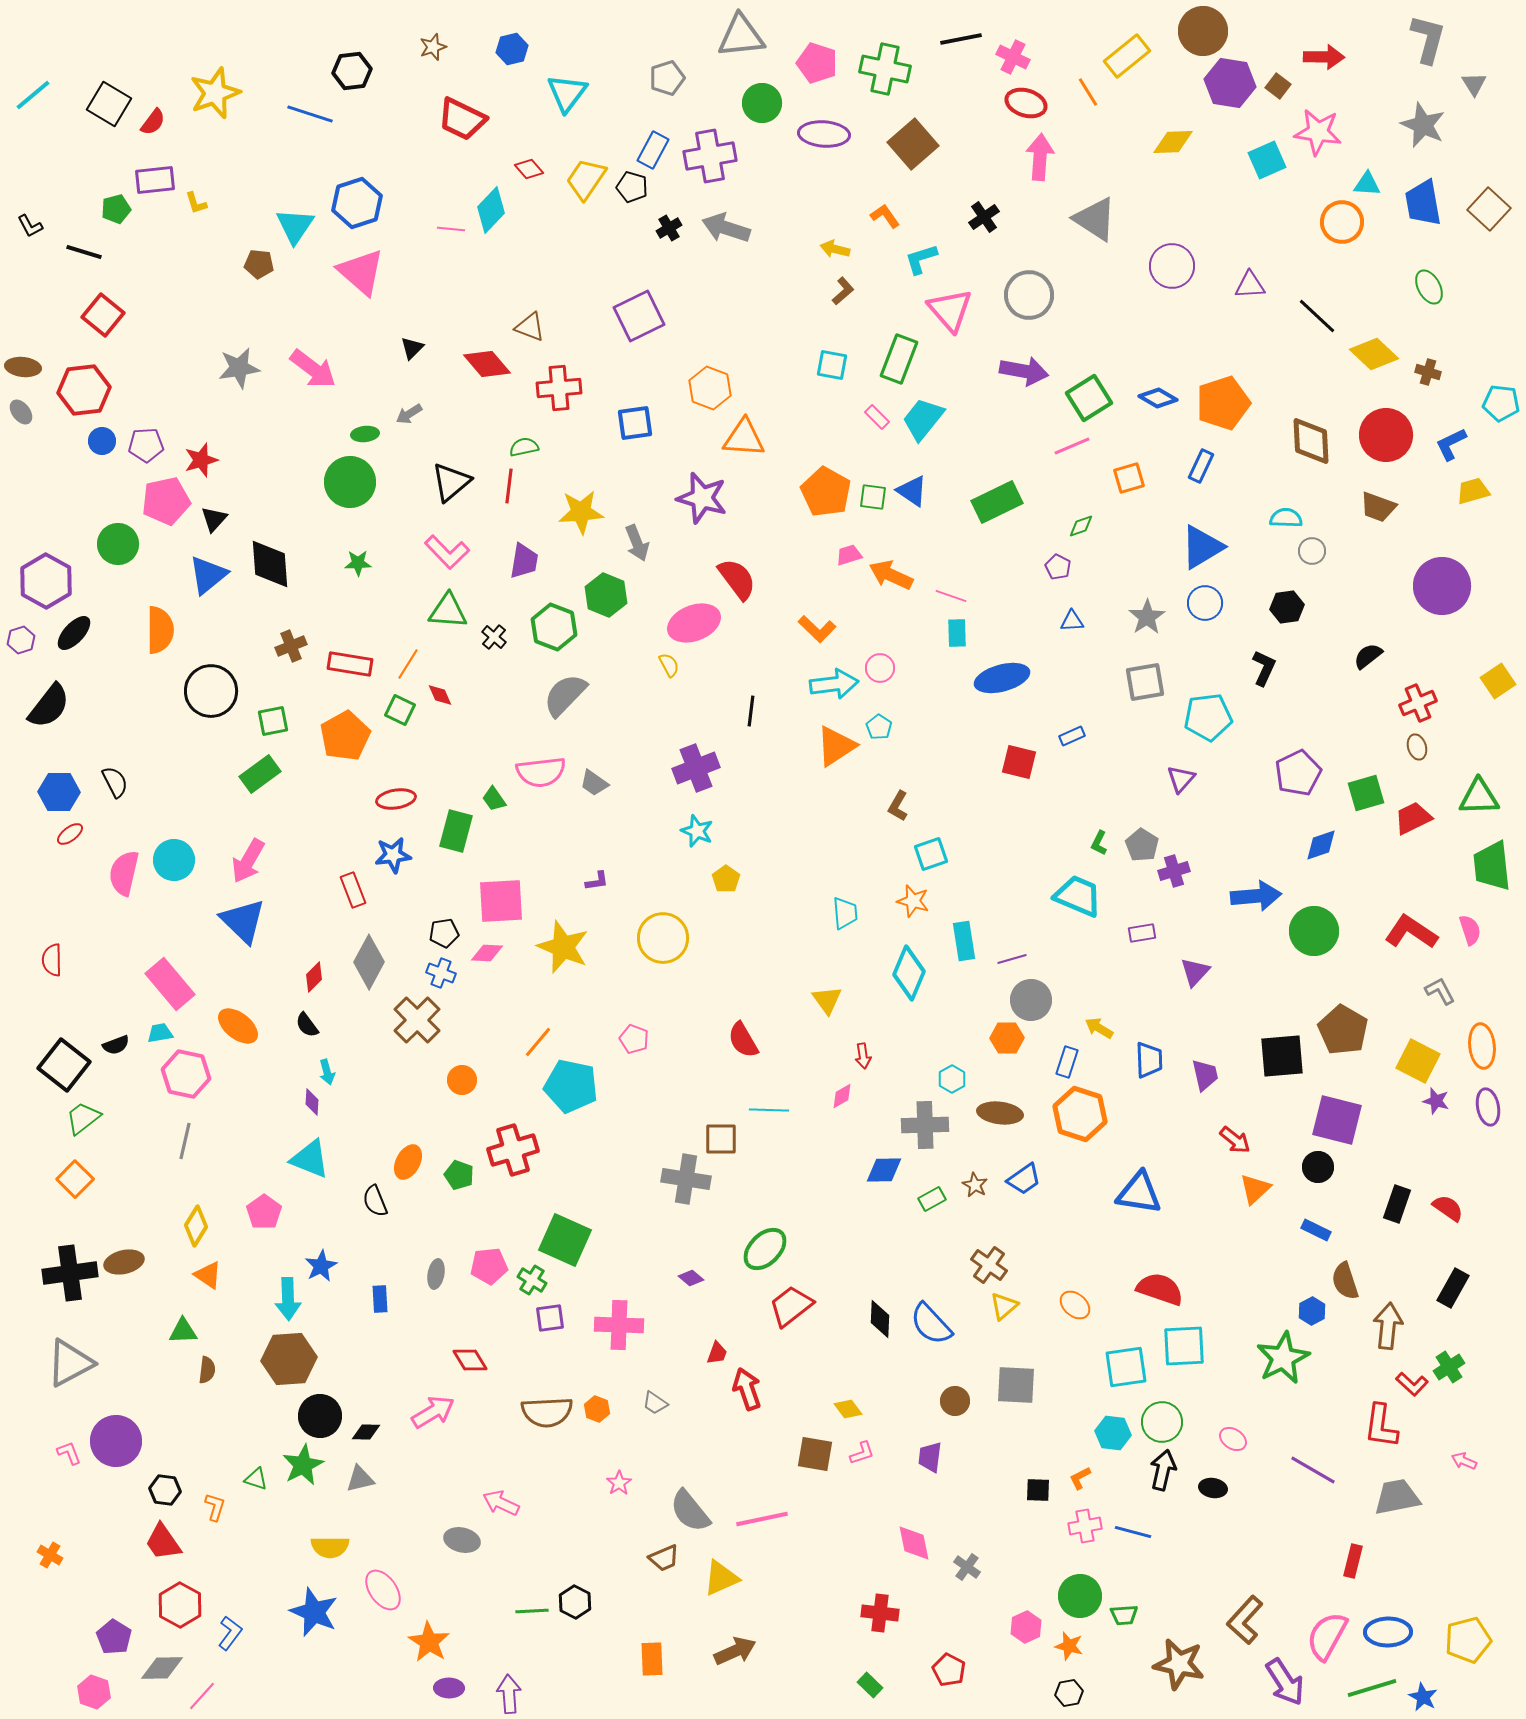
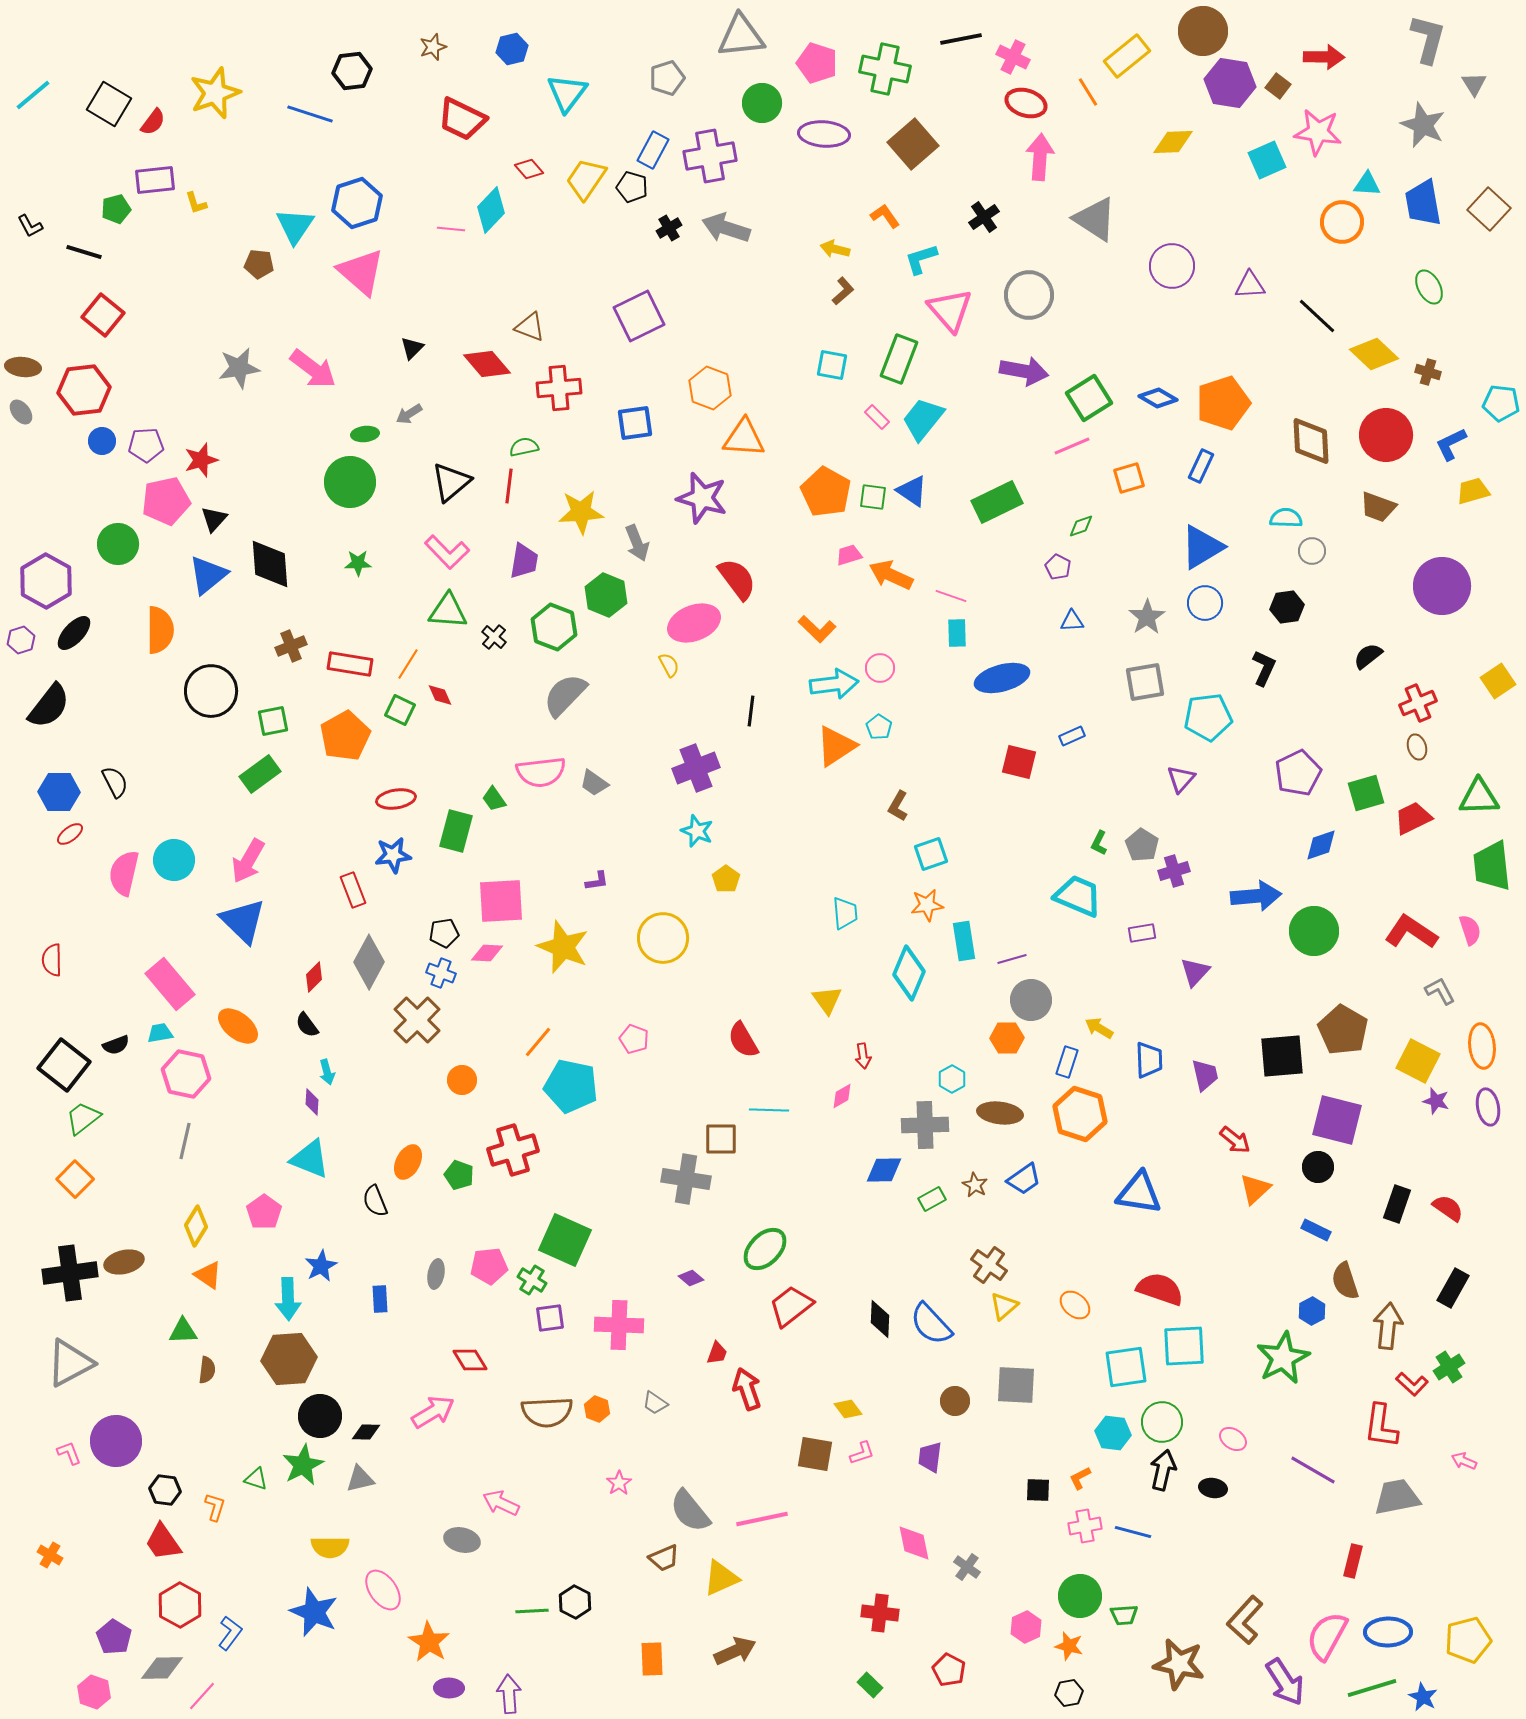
orange star at (913, 901): moved 14 px right, 4 px down; rotated 24 degrees counterclockwise
